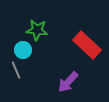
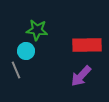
red rectangle: rotated 44 degrees counterclockwise
cyan circle: moved 3 px right, 1 px down
purple arrow: moved 13 px right, 6 px up
